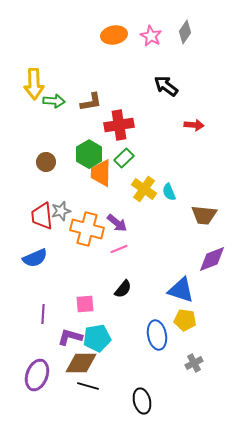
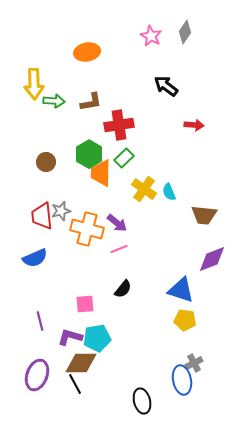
orange ellipse: moved 27 px left, 17 px down
purple line: moved 3 px left, 7 px down; rotated 18 degrees counterclockwise
blue ellipse: moved 25 px right, 45 px down
black line: moved 13 px left, 2 px up; rotated 45 degrees clockwise
